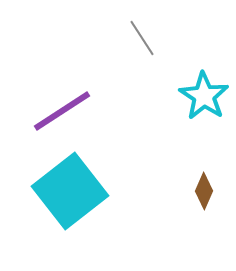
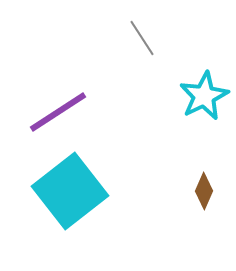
cyan star: rotated 12 degrees clockwise
purple line: moved 4 px left, 1 px down
